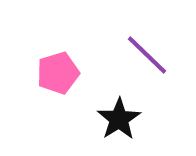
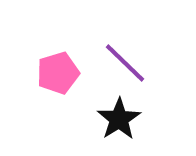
purple line: moved 22 px left, 8 px down
